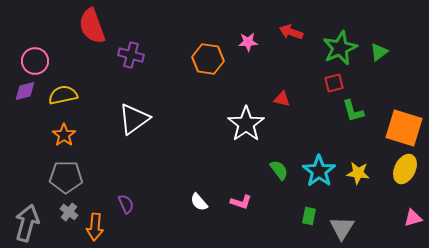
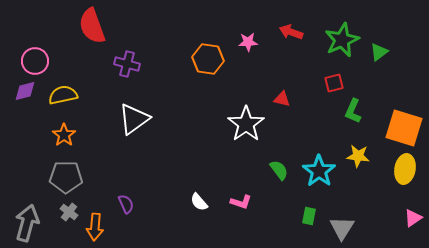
green star: moved 2 px right, 8 px up
purple cross: moved 4 px left, 9 px down
green L-shape: rotated 40 degrees clockwise
yellow ellipse: rotated 16 degrees counterclockwise
yellow star: moved 17 px up
pink triangle: rotated 18 degrees counterclockwise
